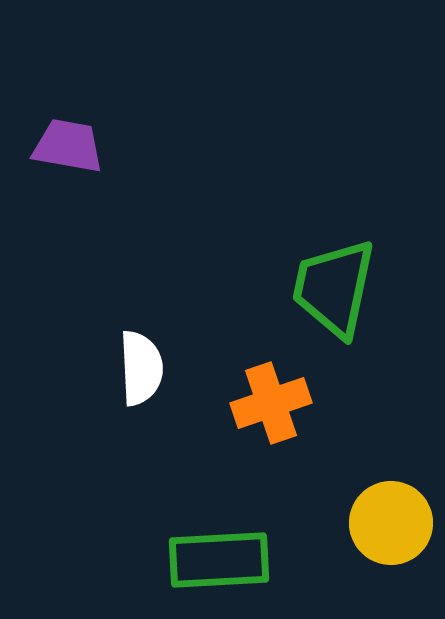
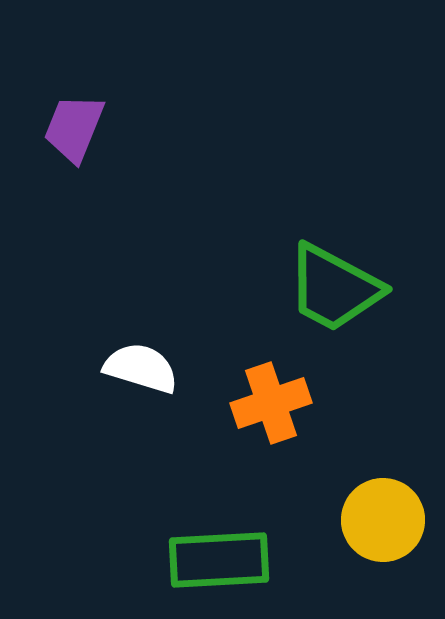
purple trapezoid: moved 6 px right, 18 px up; rotated 78 degrees counterclockwise
green trapezoid: rotated 74 degrees counterclockwise
white semicircle: rotated 70 degrees counterclockwise
yellow circle: moved 8 px left, 3 px up
